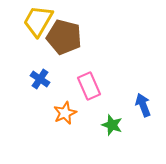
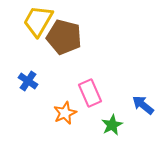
blue cross: moved 12 px left, 2 px down
pink rectangle: moved 1 px right, 7 px down
blue arrow: rotated 30 degrees counterclockwise
green star: rotated 25 degrees clockwise
